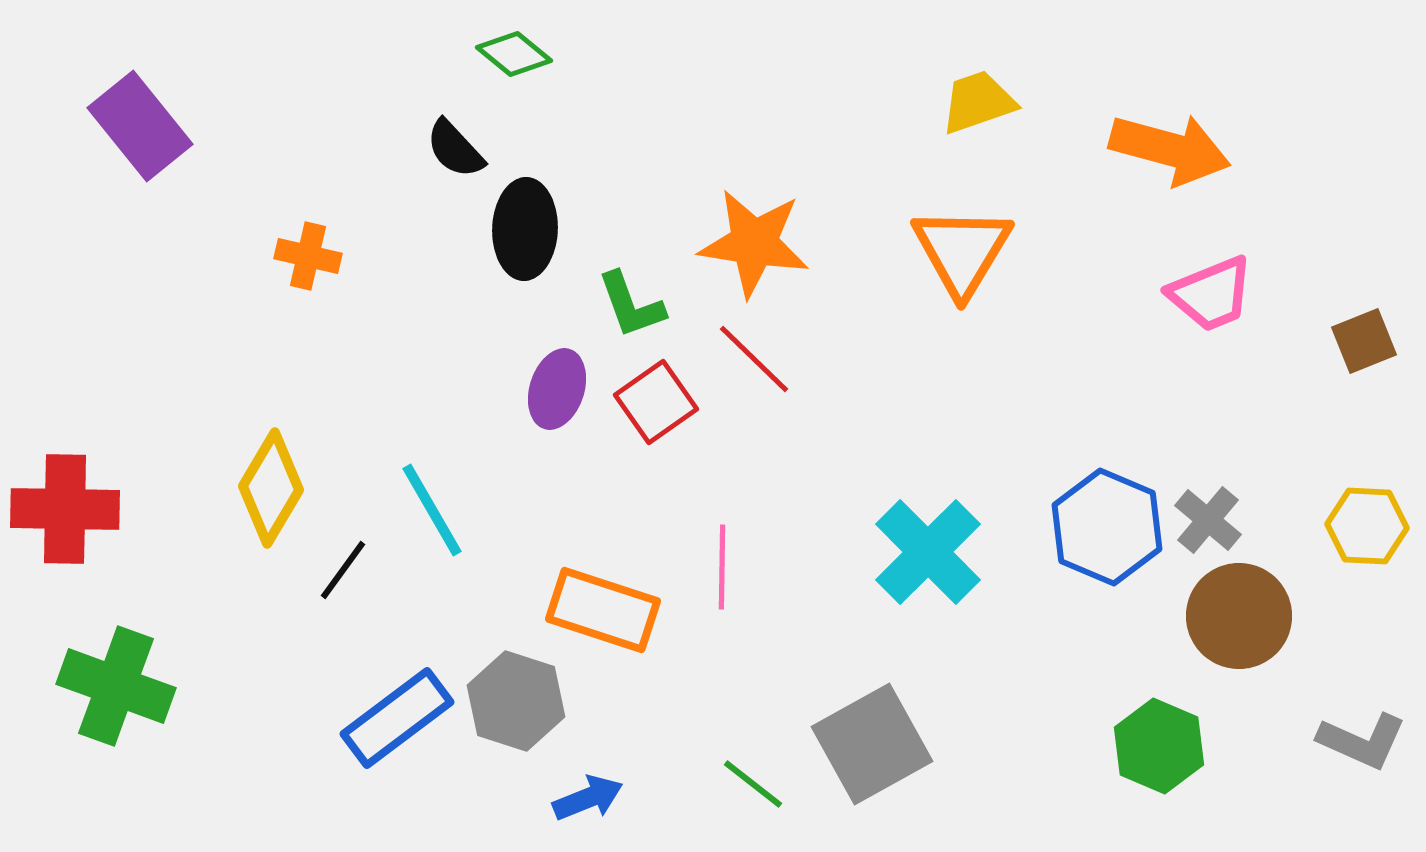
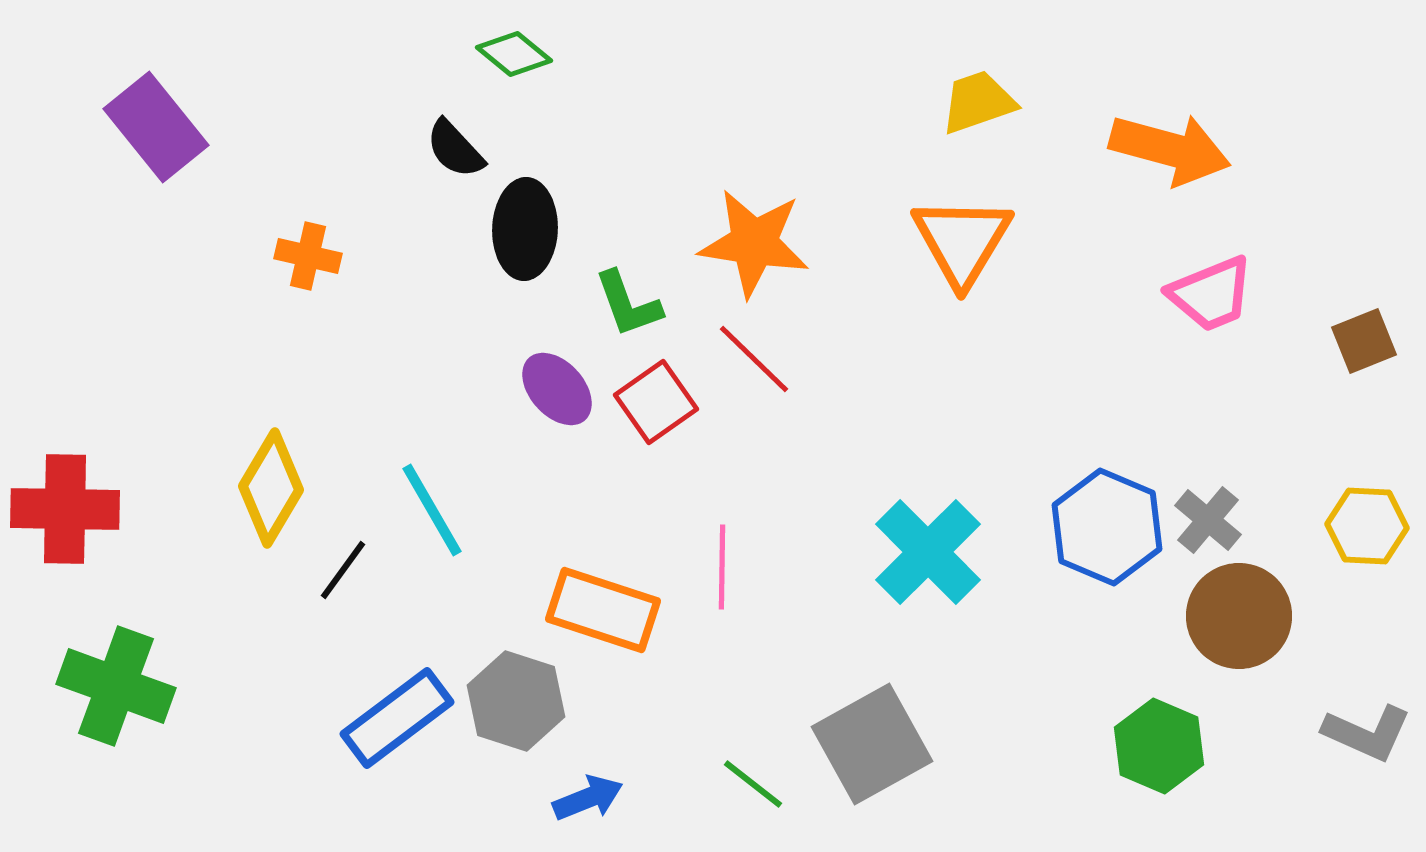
purple rectangle: moved 16 px right, 1 px down
orange triangle: moved 10 px up
green L-shape: moved 3 px left, 1 px up
purple ellipse: rotated 60 degrees counterclockwise
gray L-shape: moved 5 px right, 8 px up
